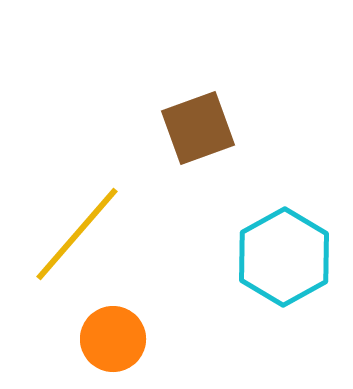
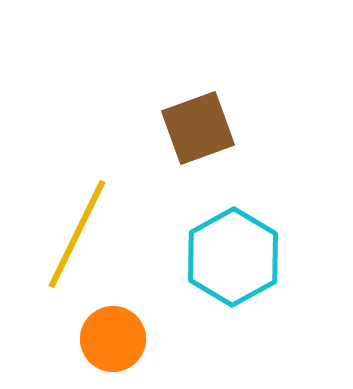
yellow line: rotated 15 degrees counterclockwise
cyan hexagon: moved 51 px left
